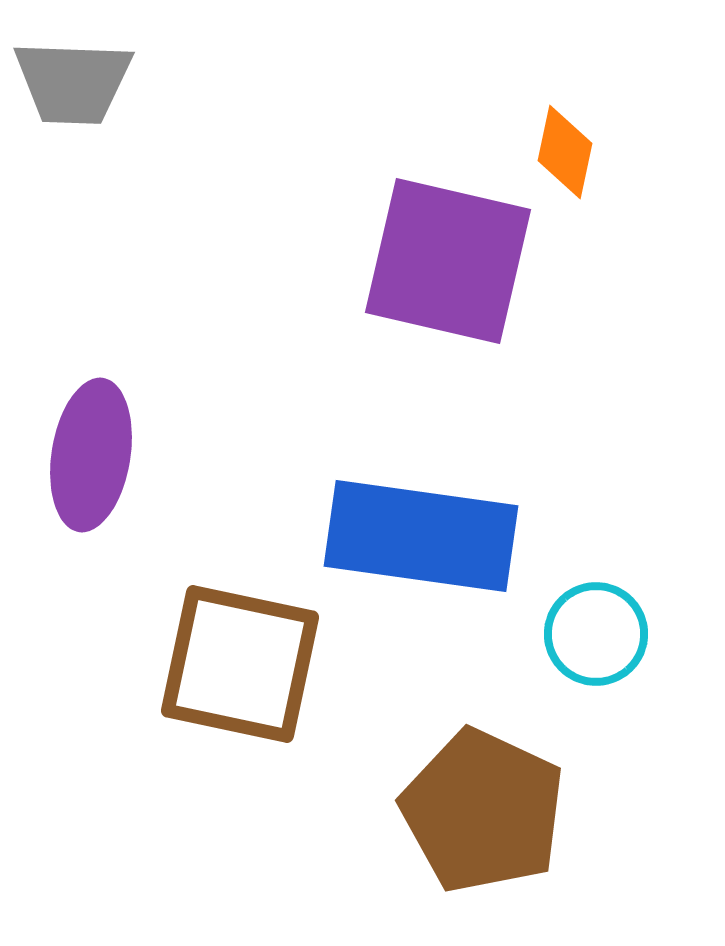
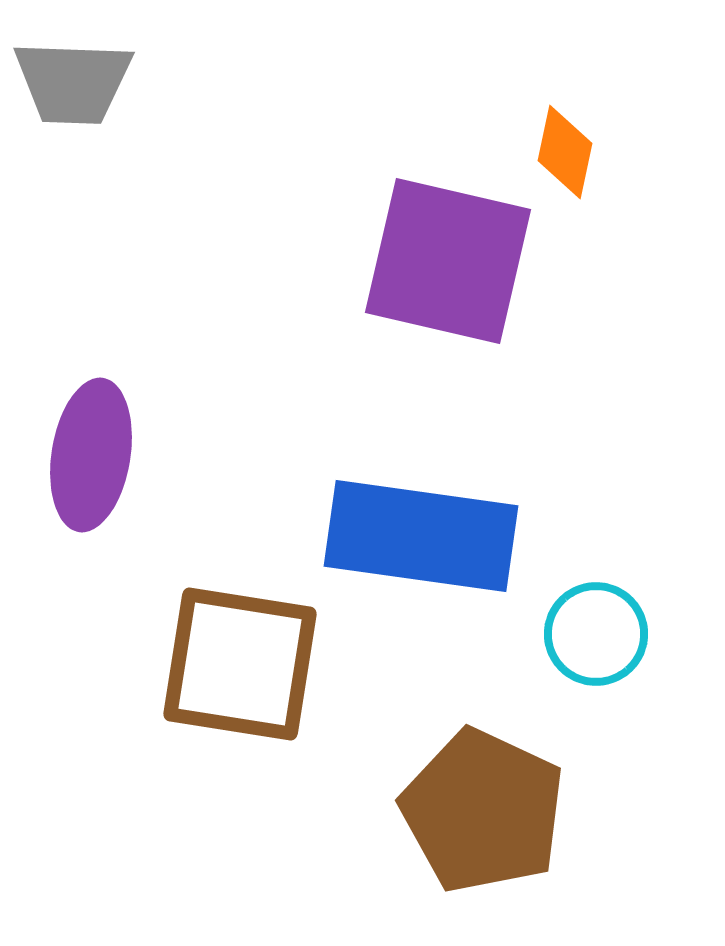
brown square: rotated 3 degrees counterclockwise
